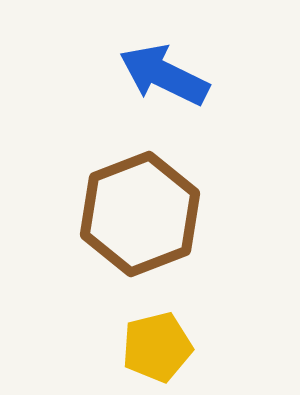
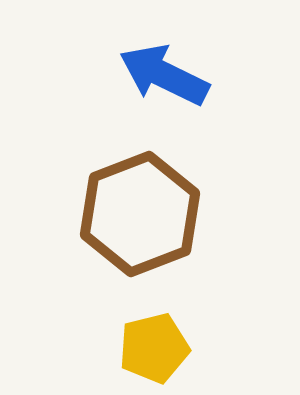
yellow pentagon: moved 3 px left, 1 px down
